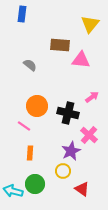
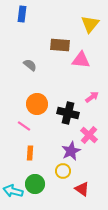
orange circle: moved 2 px up
